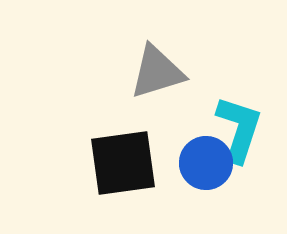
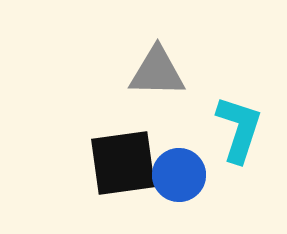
gray triangle: rotated 18 degrees clockwise
blue circle: moved 27 px left, 12 px down
